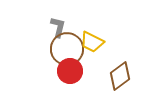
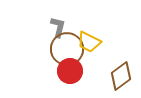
yellow trapezoid: moved 3 px left
brown diamond: moved 1 px right
